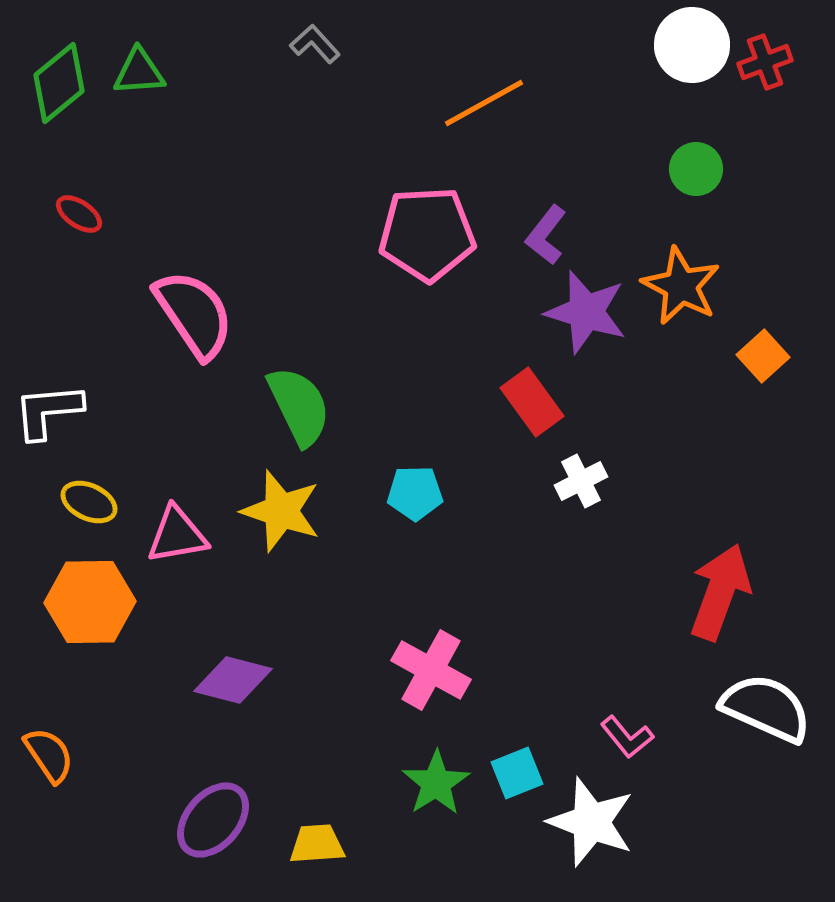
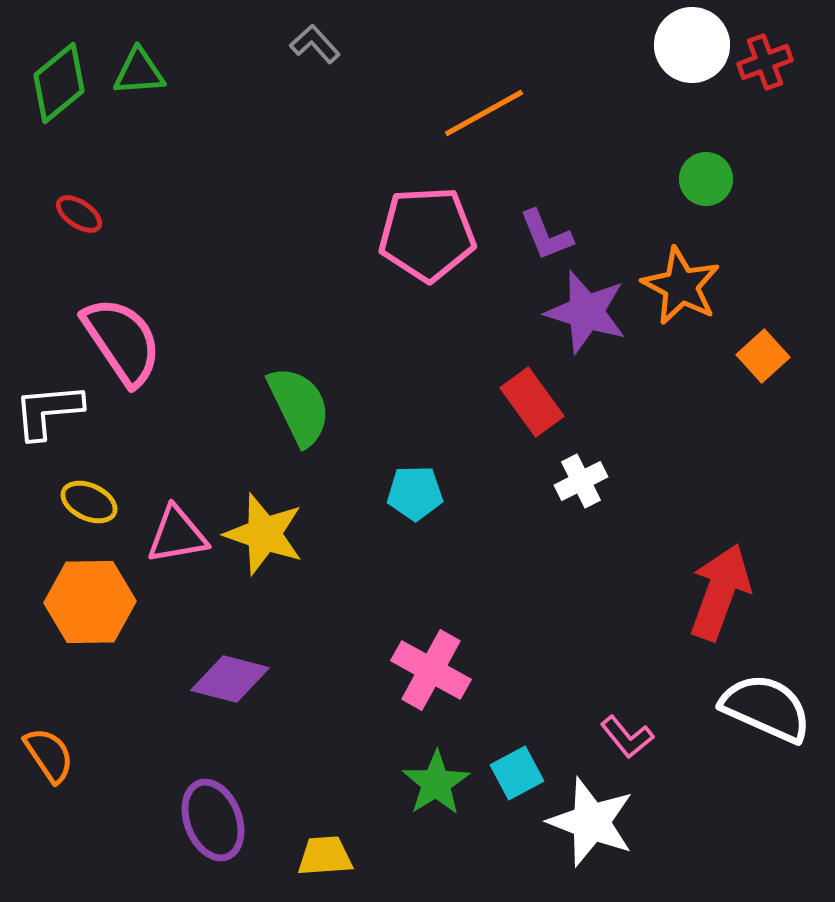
orange line: moved 10 px down
green circle: moved 10 px right, 10 px down
purple L-shape: rotated 60 degrees counterclockwise
pink semicircle: moved 72 px left, 27 px down
yellow star: moved 17 px left, 23 px down
purple diamond: moved 3 px left, 1 px up
cyan square: rotated 6 degrees counterclockwise
purple ellipse: rotated 62 degrees counterclockwise
yellow trapezoid: moved 8 px right, 12 px down
